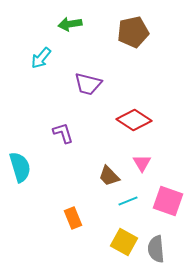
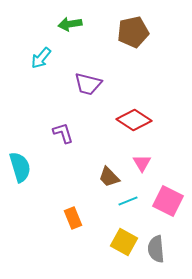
brown trapezoid: moved 1 px down
pink square: rotated 8 degrees clockwise
